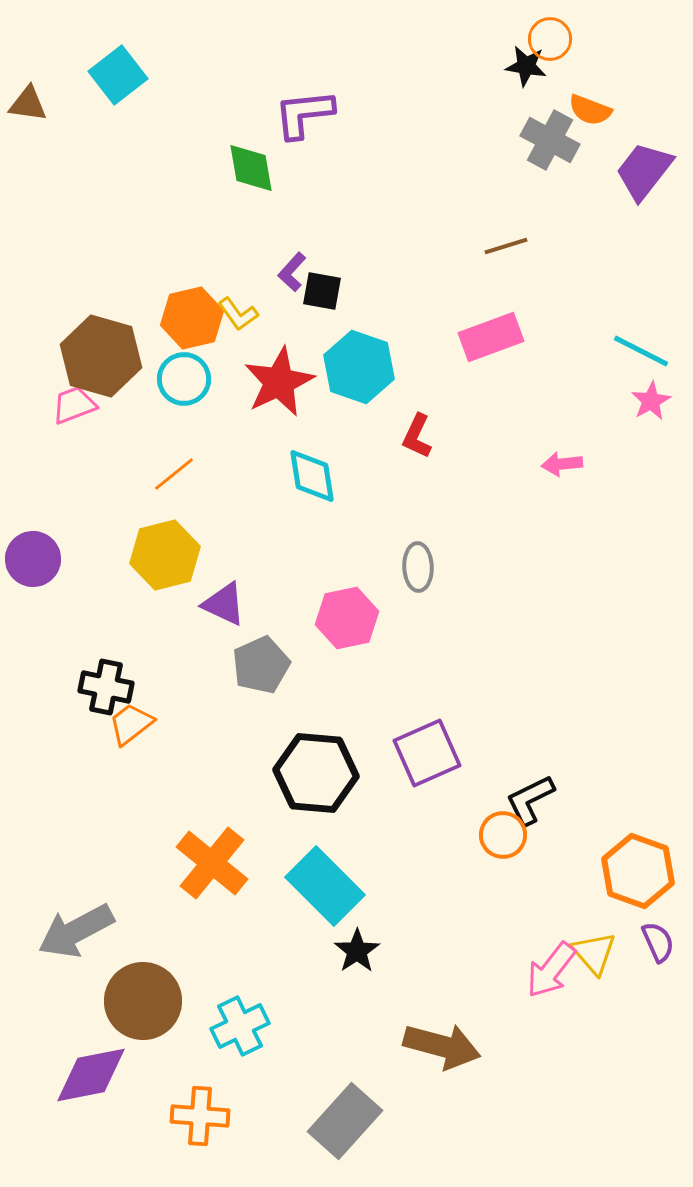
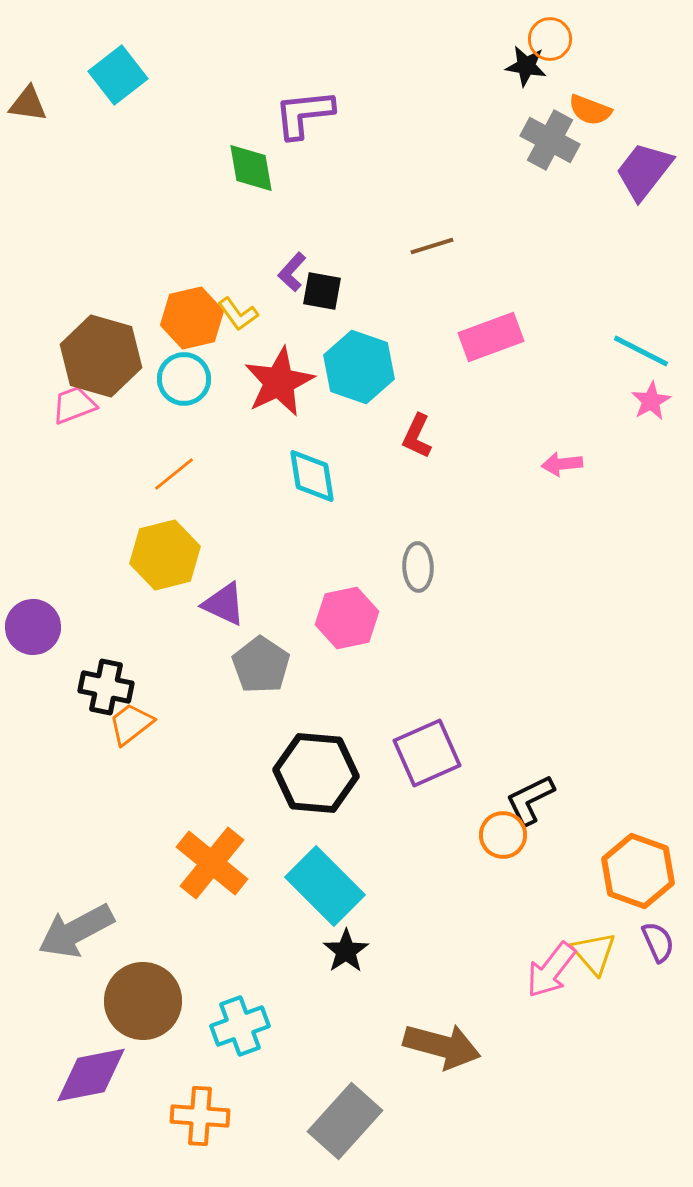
brown line at (506, 246): moved 74 px left
purple circle at (33, 559): moved 68 px down
gray pentagon at (261, 665): rotated 14 degrees counterclockwise
black star at (357, 951): moved 11 px left
cyan cross at (240, 1026): rotated 6 degrees clockwise
